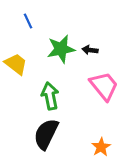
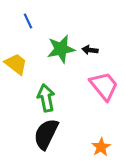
green arrow: moved 4 px left, 2 px down
